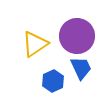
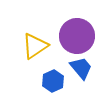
yellow triangle: moved 2 px down
blue trapezoid: rotated 15 degrees counterclockwise
